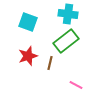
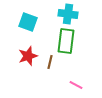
green rectangle: rotated 45 degrees counterclockwise
brown line: moved 1 px up
